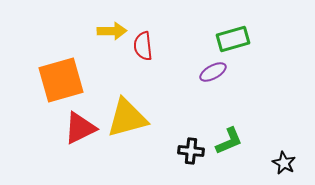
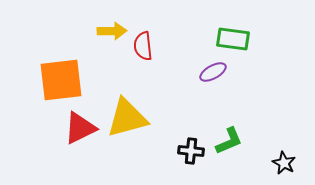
green rectangle: rotated 24 degrees clockwise
orange square: rotated 9 degrees clockwise
